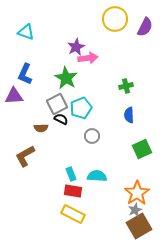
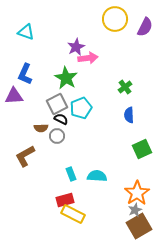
green cross: moved 1 px left, 1 px down; rotated 24 degrees counterclockwise
gray circle: moved 35 px left
red rectangle: moved 8 px left, 9 px down; rotated 24 degrees counterclockwise
